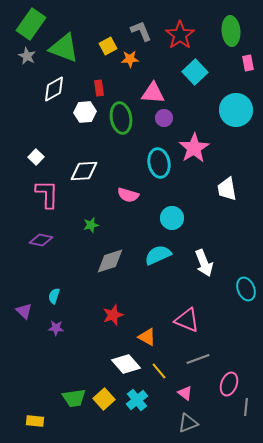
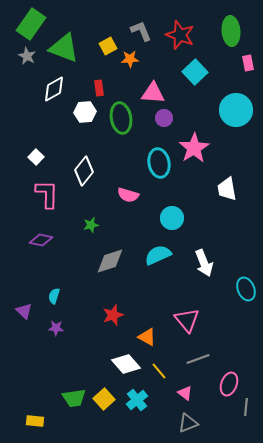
red star at (180, 35): rotated 16 degrees counterclockwise
white diamond at (84, 171): rotated 48 degrees counterclockwise
pink triangle at (187, 320): rotated 28 degrees clockwise
